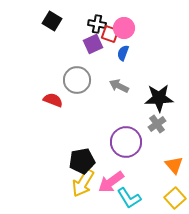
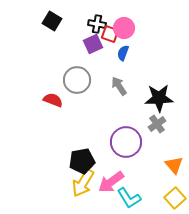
gray arrow: rotated 30 degrees clockwise
